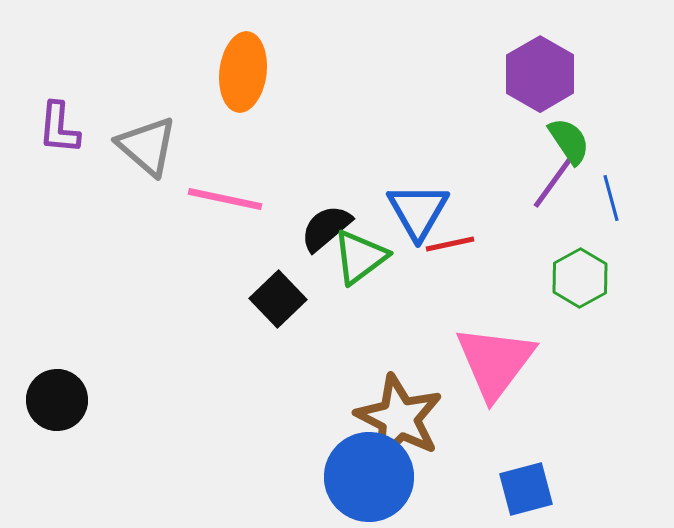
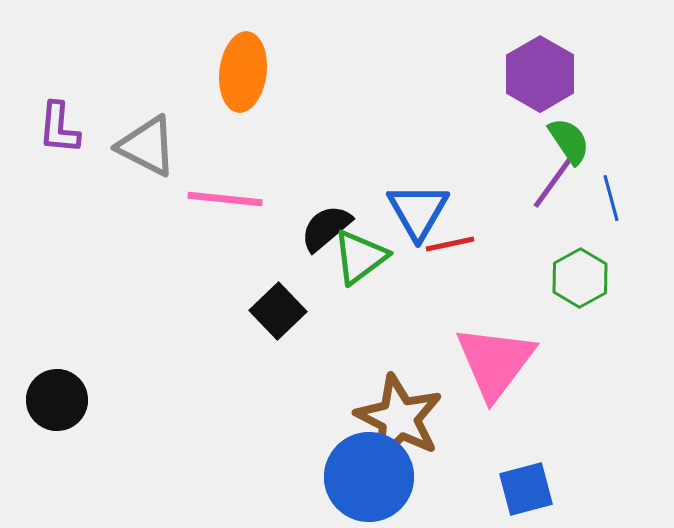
gray triangle: rotated 14 degrees counterclockwise
pink line: rotated 6 degrees counterclockwise
black square: moved 12 px down
